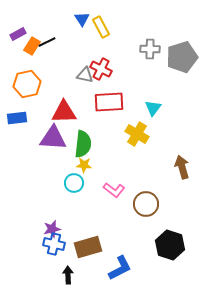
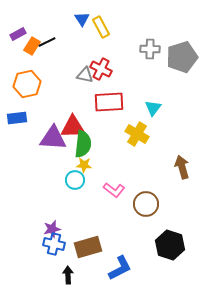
red triangle: moved 9 px right, 15 px down
cyan circle: moved 1 px right, 3 px up
